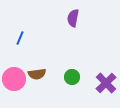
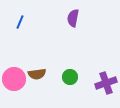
blue line: moved 16 px up
green circle: moved 2 px left
purple cross: rotated 25 degrees clockwise
